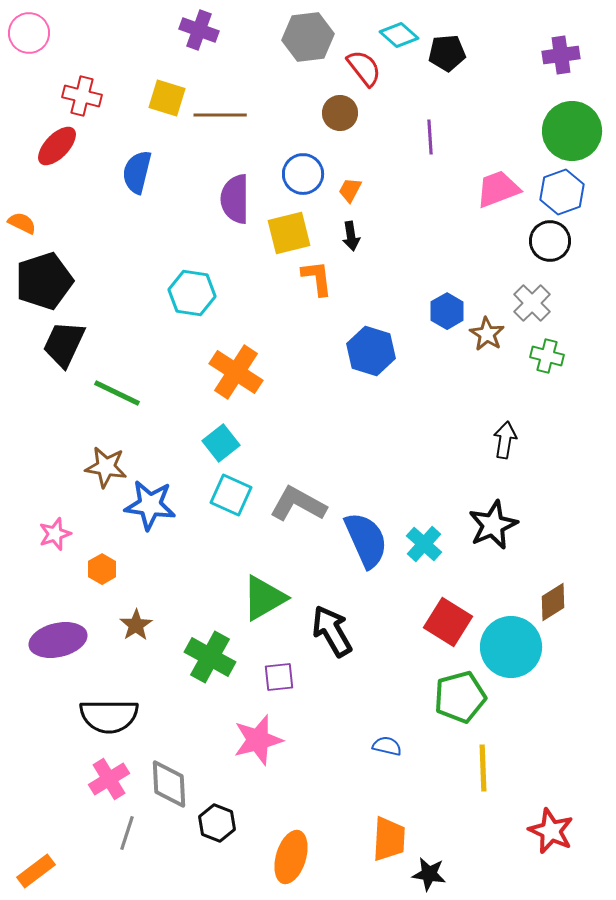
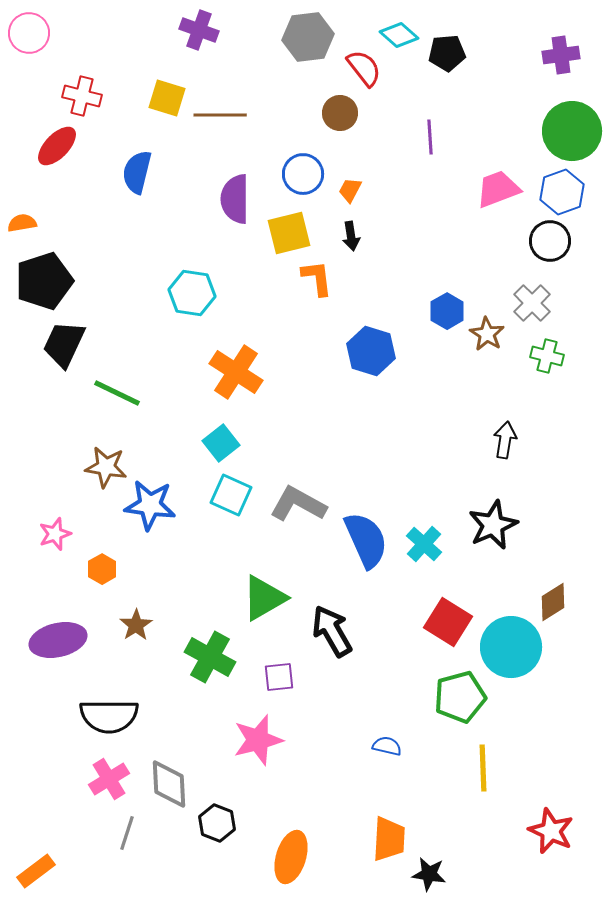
orange semicircle at (22, 223): rotated 36 degrees counterclockwise
